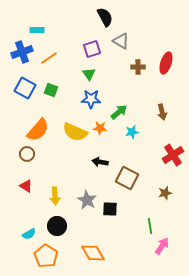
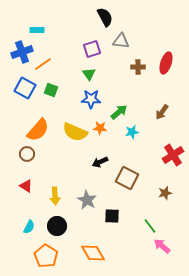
gray triangle: rotated 24 degrees counterclockwise
orange line: moved 6 px left, 6 px down
brown arrow: rotated 49 degrees clockwise
black arrow: rotated 35 degrees counterclockwise
black square: moved 2 px right, 7 px down
green line: rotated 28 degrees counterclockwise
cyan semicircle: moved 7 px up; rotated 32 degrees counterclockwise
pink arrow: rotated 84 degrees counterclockwise
